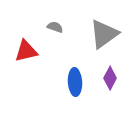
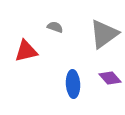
purple diamond: rotated 70 degrees counterclockwise
blue ellipse: moved 2 px left, 2 px down
